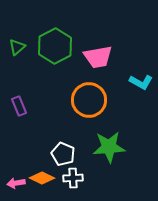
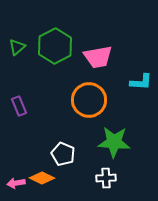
cyan L-shape: rotated 25 degrees counterclockwise
green star: moved 5 px right, 5 px up; rotated 8 degrees clockwise
white cross: moved 33 px right
